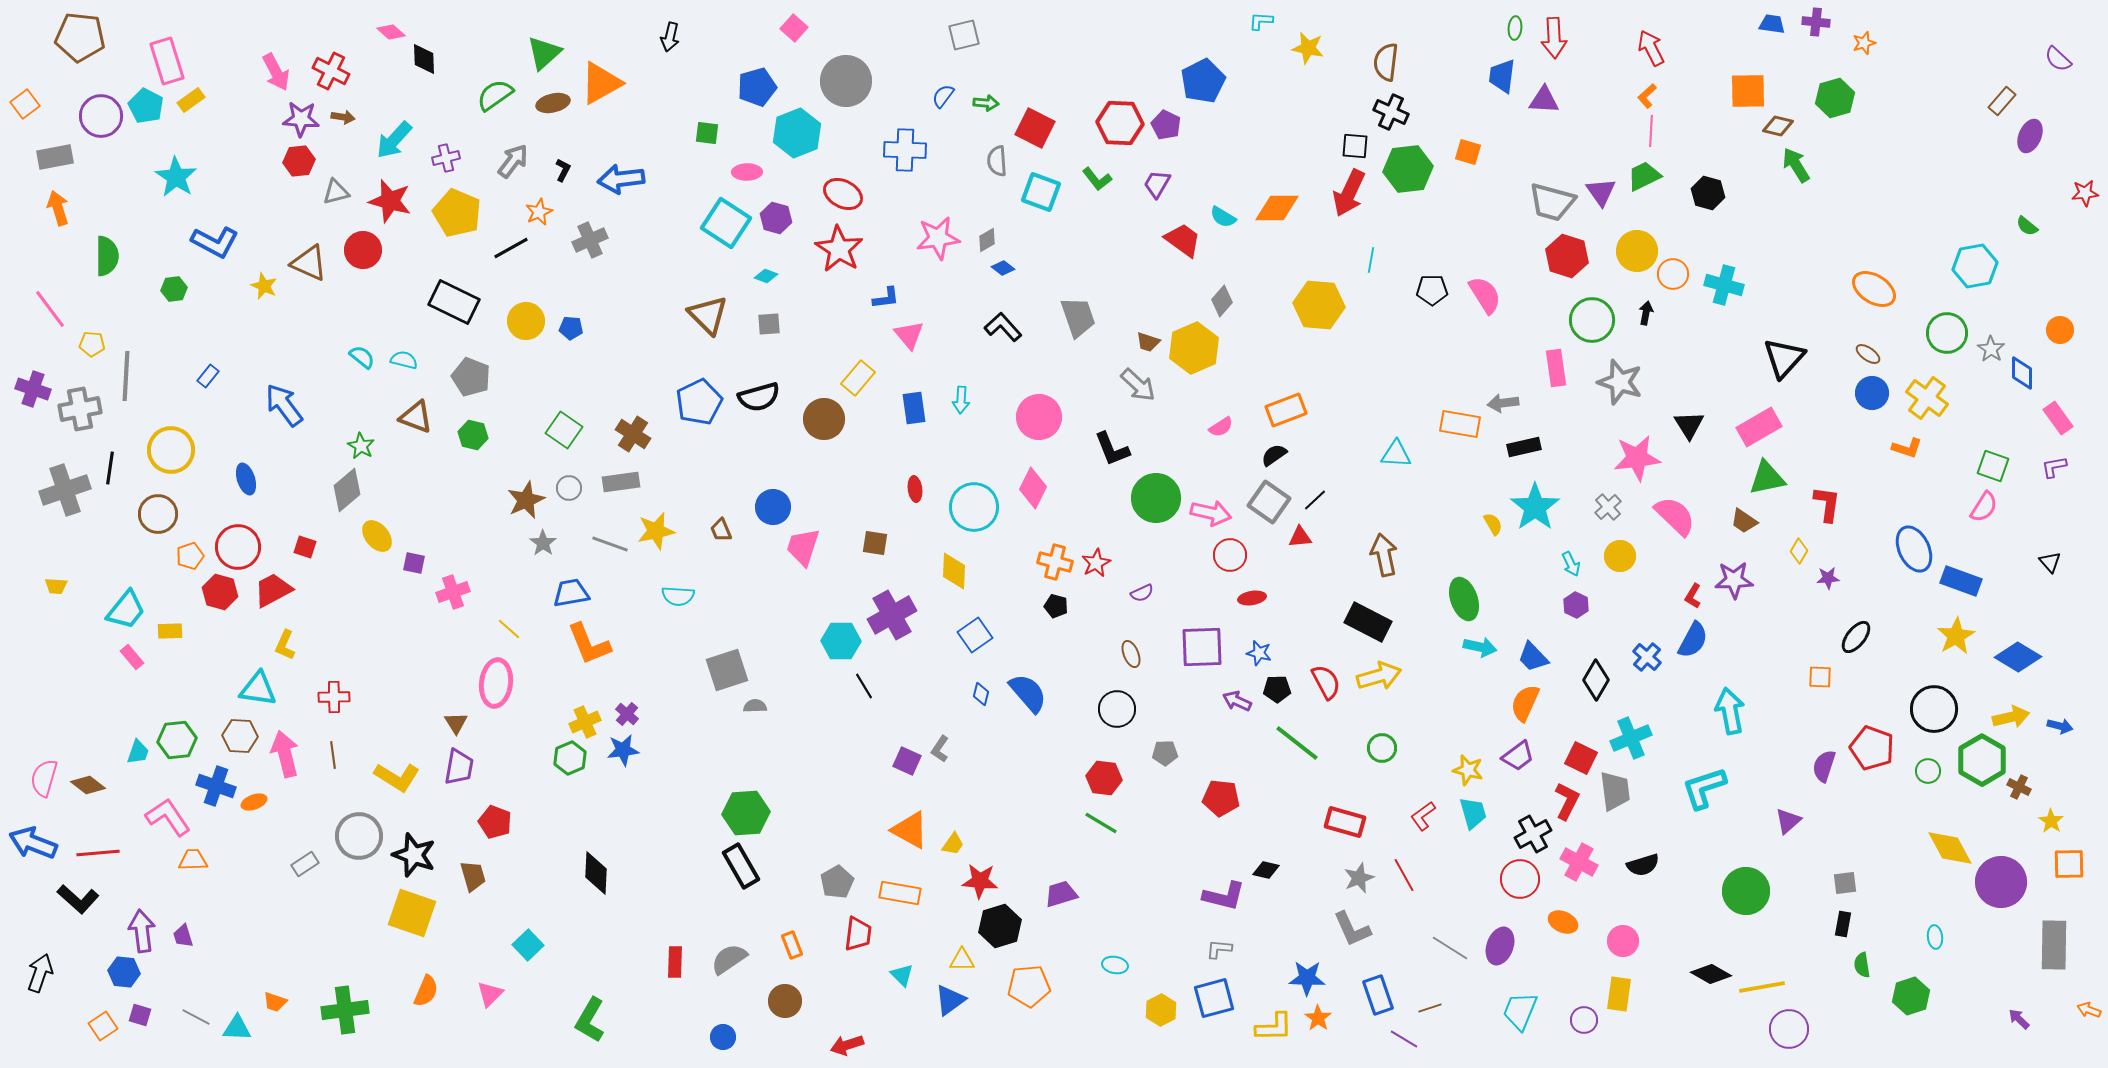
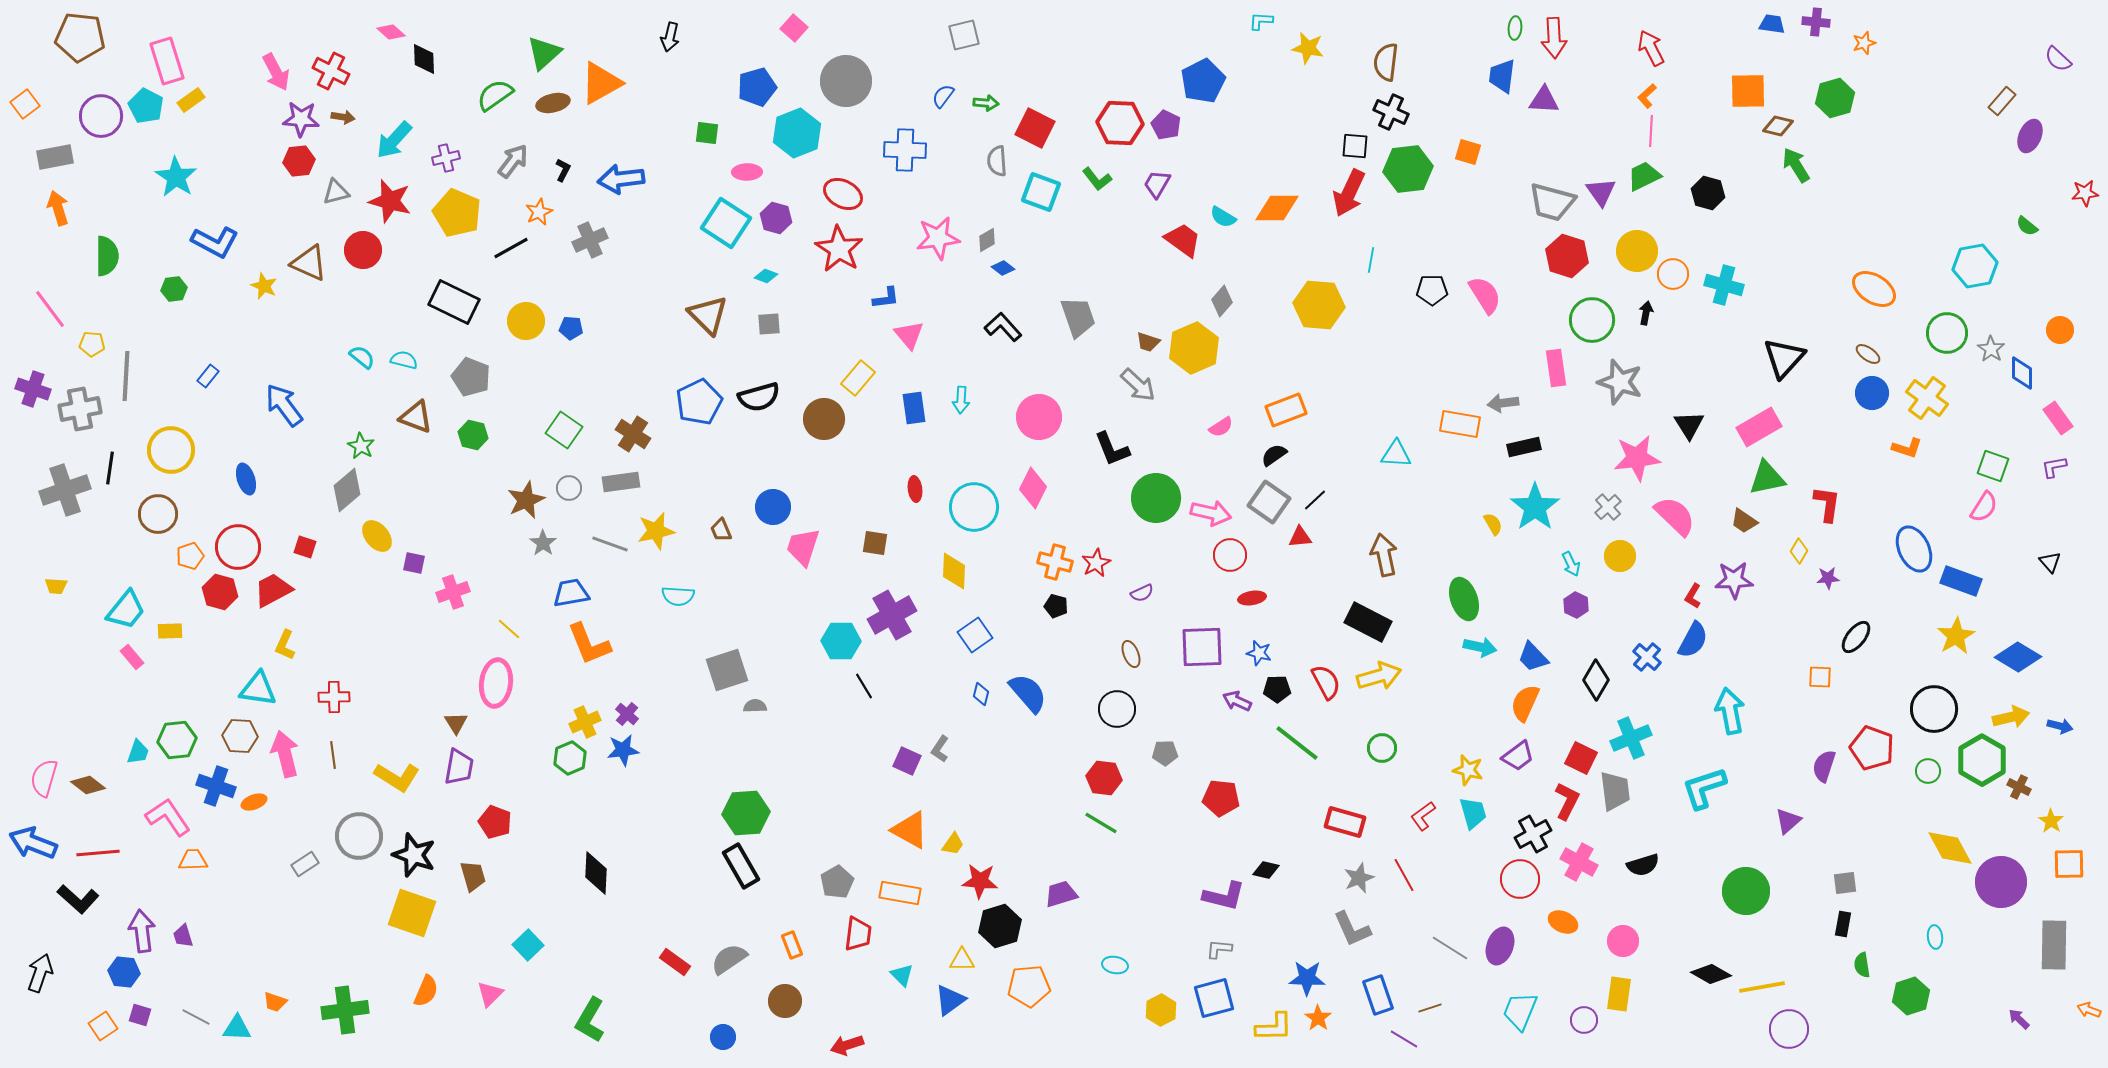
red rectangle at (675, 962): rotated 56 degrees counterclockwise
